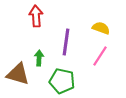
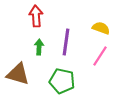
green arrow: moved 11 px up
